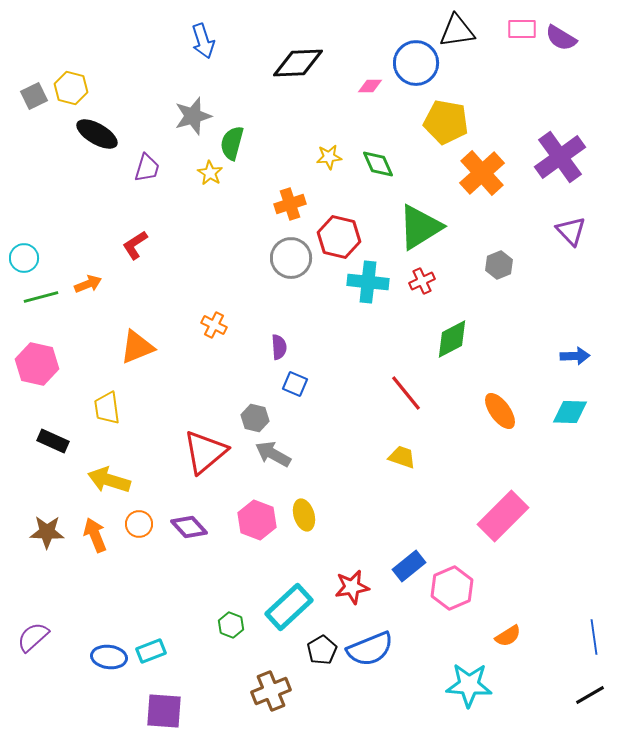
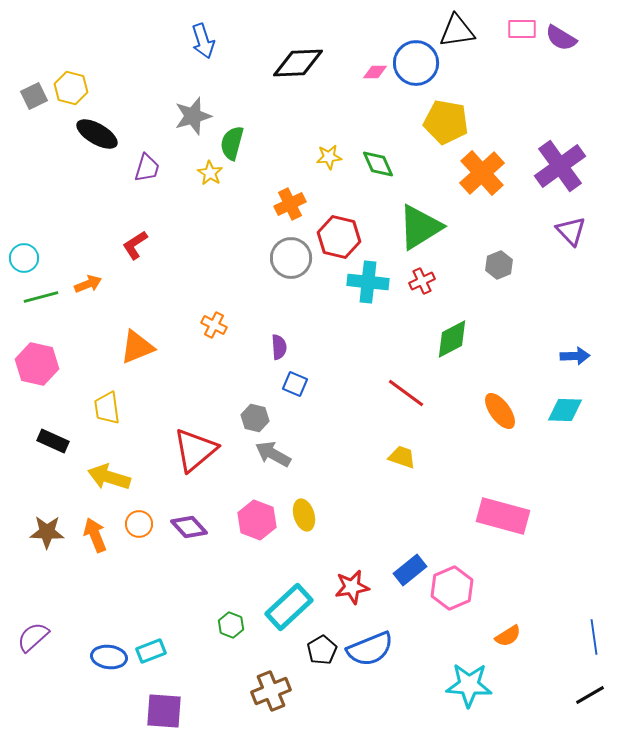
pink diamond at (370, 86): moved 5 px right, 14 px up
purple cross at (560, 157): moved 9 px down
orange cross at (290, 204): rotated 8 degrees counterclockwise
red line at (406, 393): rotated 15 degrees counterclockwise
cyan diamond at (570, 412): moved 5 px left, 2 px up
red triangle at (205, 452): moved 10 px left, 2 px up
yellow arrow at (109, 480): moved 3 px up
pink rectangle at (503, 516): rotated 60 degrees clockwise
blue rectangle at (409, 566): moved 1 px right, 4 px down
